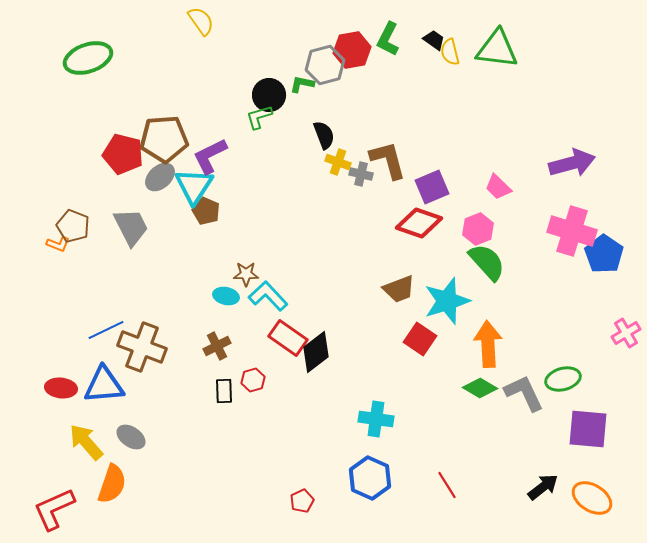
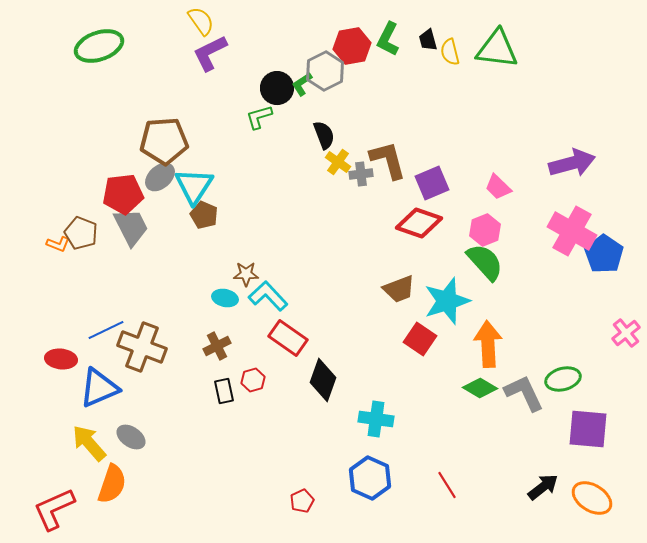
black trapezoid at (434, 40): moved 6 px left; rotated 140 degrees counterclockwise
red hexagon at (352, 50): moved 4 px up
green ellipse at (88, 58): moved 11 px right, 12 px up
gray hexagon at (325, 65): moved 6 px down; rotated 12 degrees counterclockwise
green L-shape at (302, 84): rotated 45 degrees counterclockwise
black circle at (269, 95): moved 8 px right, 7 px up
brown pentagon at (164, 139): moved 2 px down
red pentagon at (123, 154): moved 40 px down; rotated 21 degrees counterclockwise
purple L-shape at (210, 156): moved 103 px up
yellow cross at (338, 162): rotated 15 degrees clockwise
gray cross at (361, 174): rotated 20 degrees counterclockwise
purple square at (432, 187): moved 4 px up
brown pentagon at (206, 211): moved 2 px left, 4 px down
brown pentagon at (73, 226): moved 8 px right, 7 px down
pink hexagon at (478, 229): moved 7 px right, 1 px down
pink cross at (572, 231): rotated 12 degrees clockwise
green semicircle at (487, 262): moved 2 px left
cyan ellipse at (226, 296): moved 1 px left, 2 px down
pink cross at (626, 333): rotated 8 degrees counterclockwise
black diamond at (316, 352): moved 7 px right, 28 px down; rotated 33 degrees counterclockwise
blue triangle at (104, 385): moved 5 px left, 3 px down; rotated 18 degrees counterclockwise
red ellipse at (61, 388): moved 29 px up
black rectangle at (224, 391): rotated 10 degrees counterclockwise
yellow arrow at (86, 442): moved 3 px right, 1 px down
